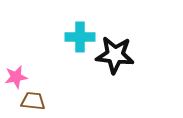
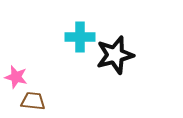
black star: rotated 21 degrees counterclockwise
pink star: rotated 25 degrees clockwise
